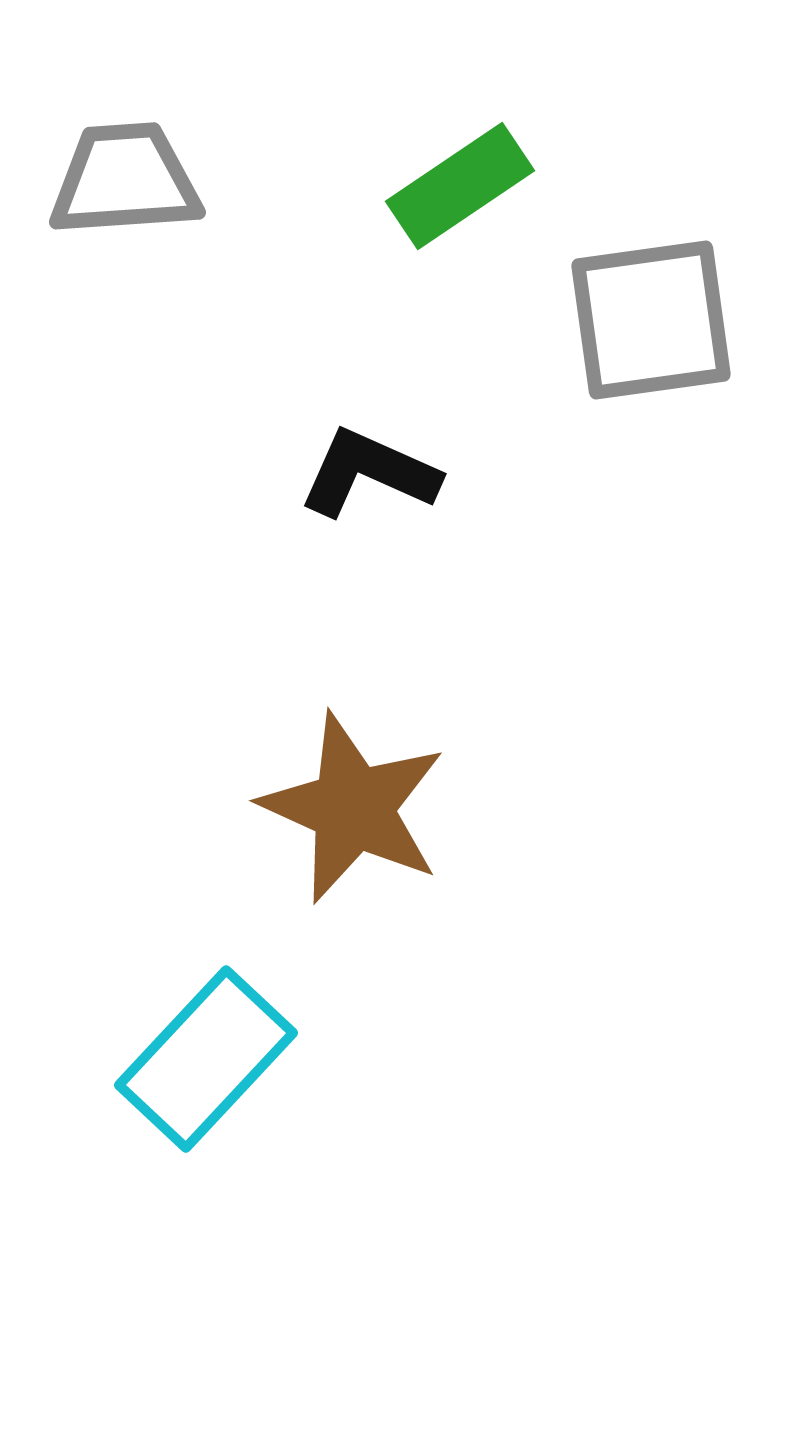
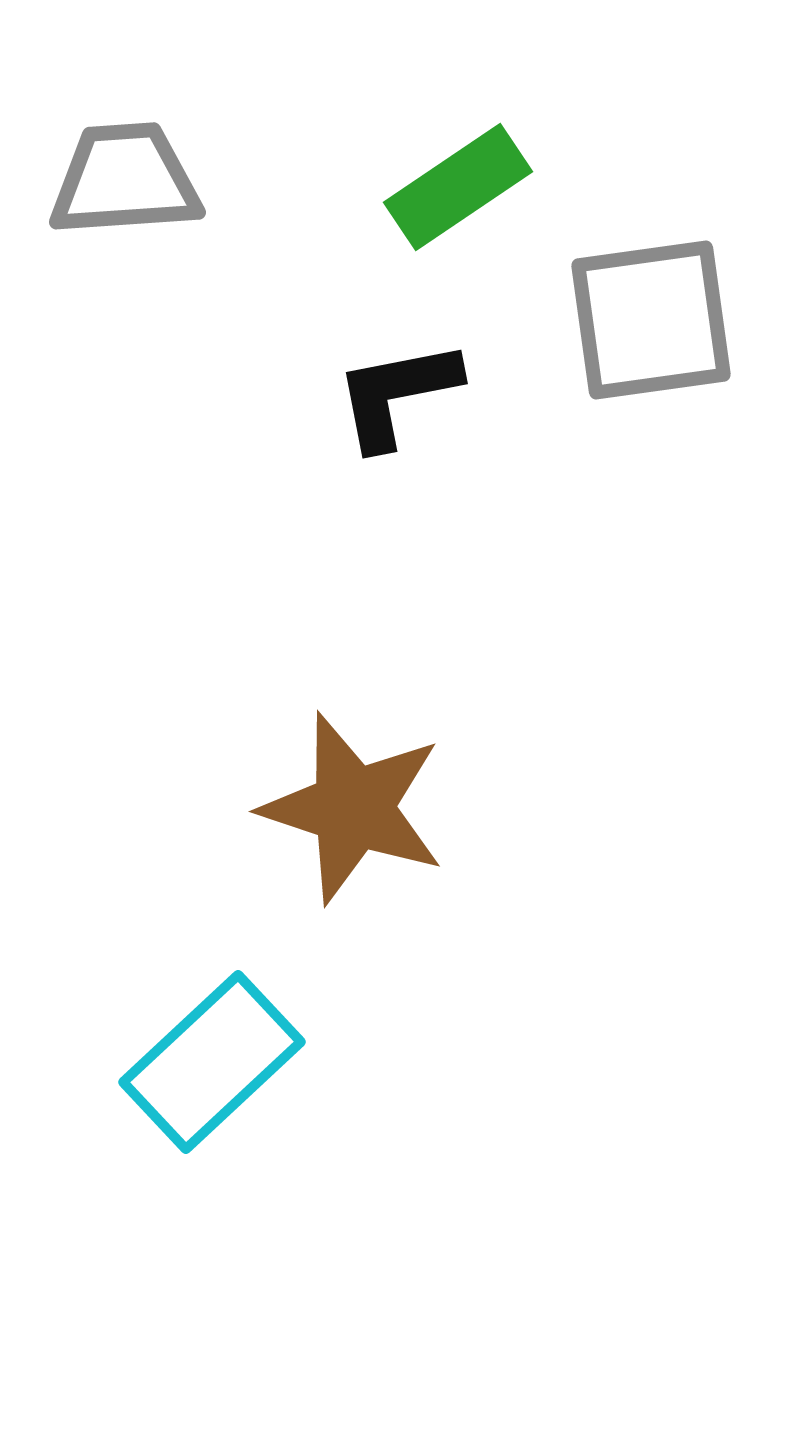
green rectangle: moved 2 px left, 1 px down
black L-shape: moved 28 px right, 79 px up; rotated 35 degrees counterclockwise
brown star: rotated 6 degrees counterclockwise
cyan rectangle: moved 6 px right, 3 px down; rotated 4 degrees clockwise
